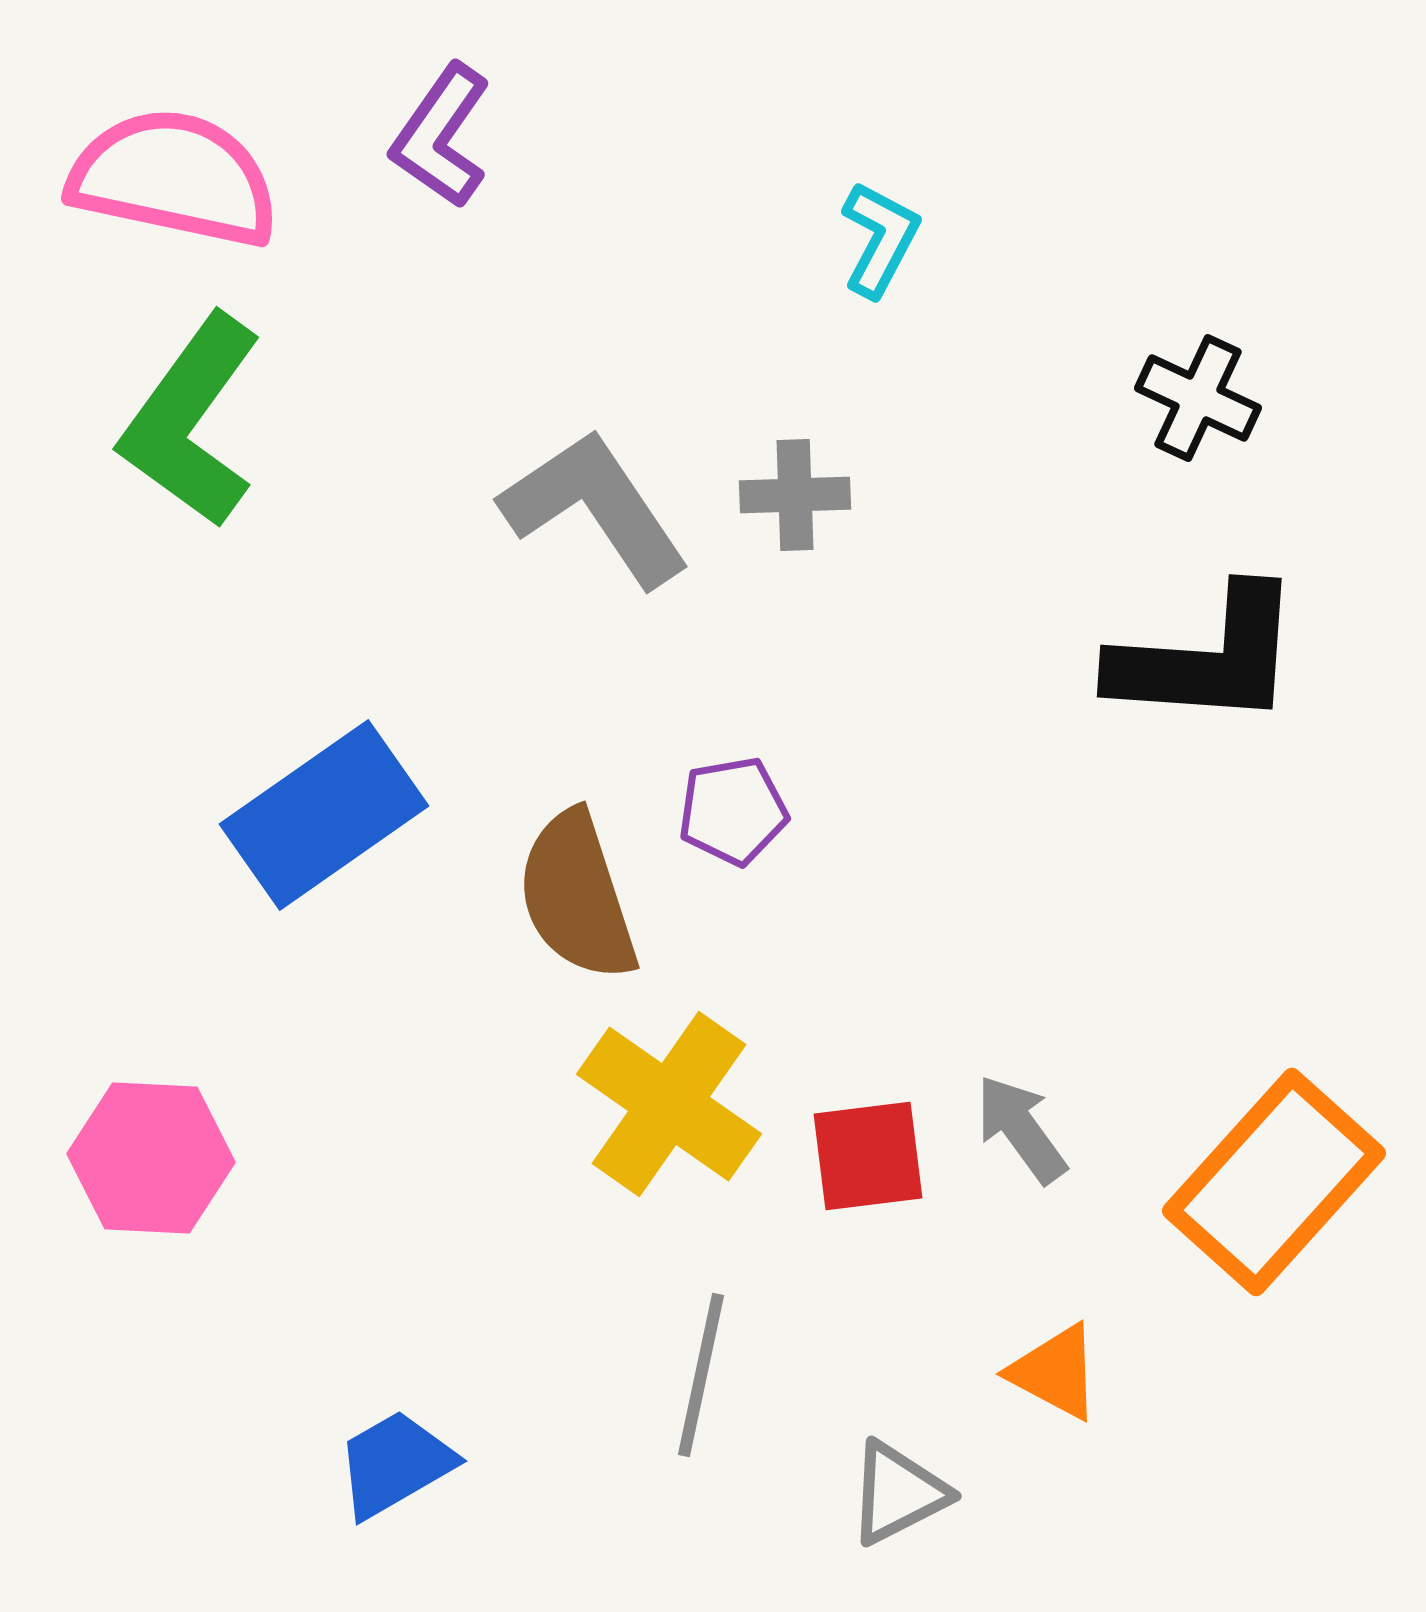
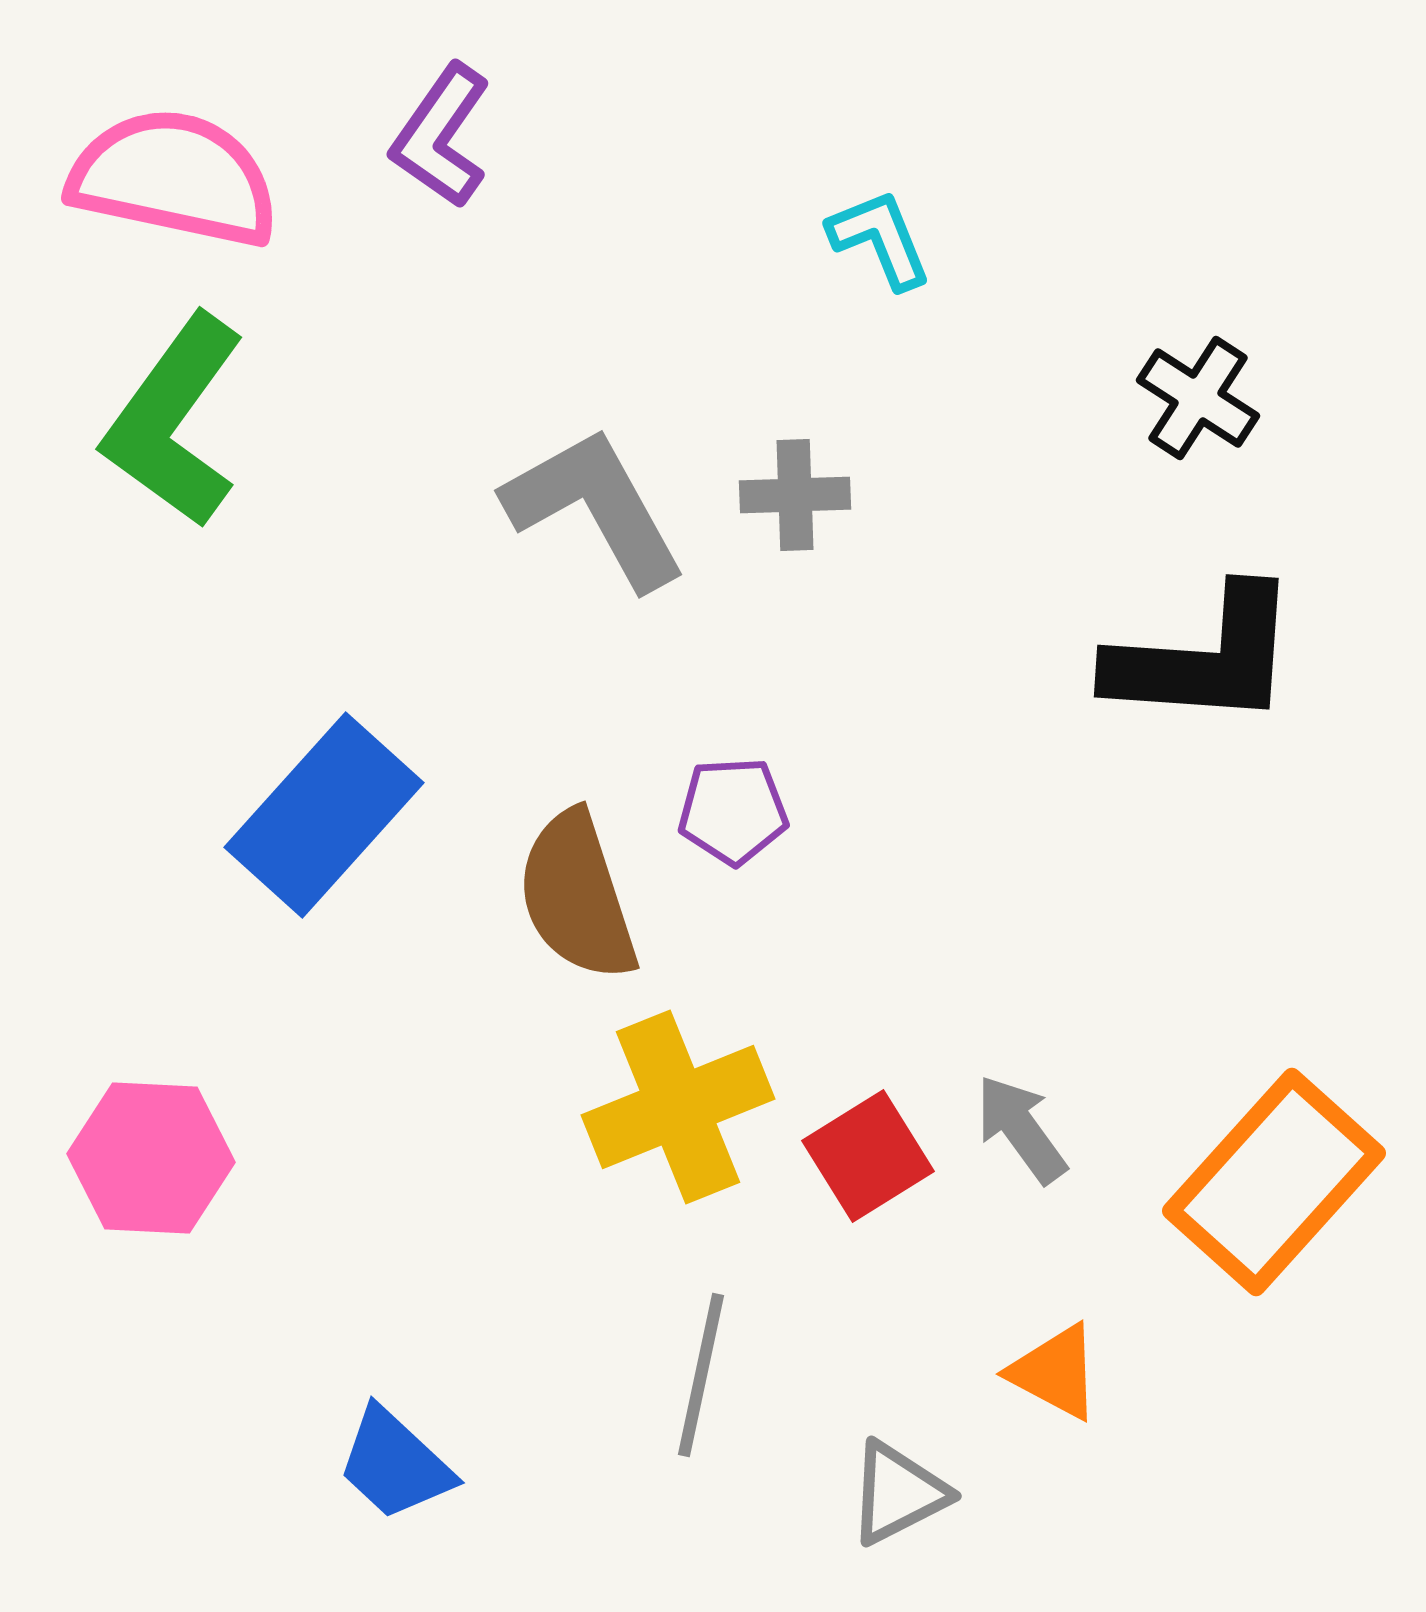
cyan L-shape: rotated 50 degrees counterclockwise
black cross: rotated 8 degrees clockwise
green L-shape: moved 17 px left
gray L-shape: rotated 5 degrees clockwise
black L-shape: moved 3 px left
purple pentagon: rotated 7 degrees clockwise
blue rectangle: rotated 13 degrees counterclockwise
yellow cross: moved 9 px right, 3 px down; rotated 33 degrees clockwise
red square: rotated 25 degrees counterclockwise
blue trapezoid: rotated 107 degrees counterclockwise
